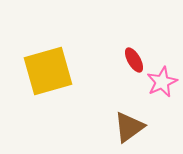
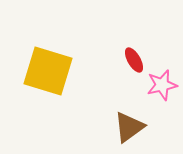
yellow square: rotated 33 degrees clockwise
pink star: moved 3 px down; rotated 12 degrees clockwise
